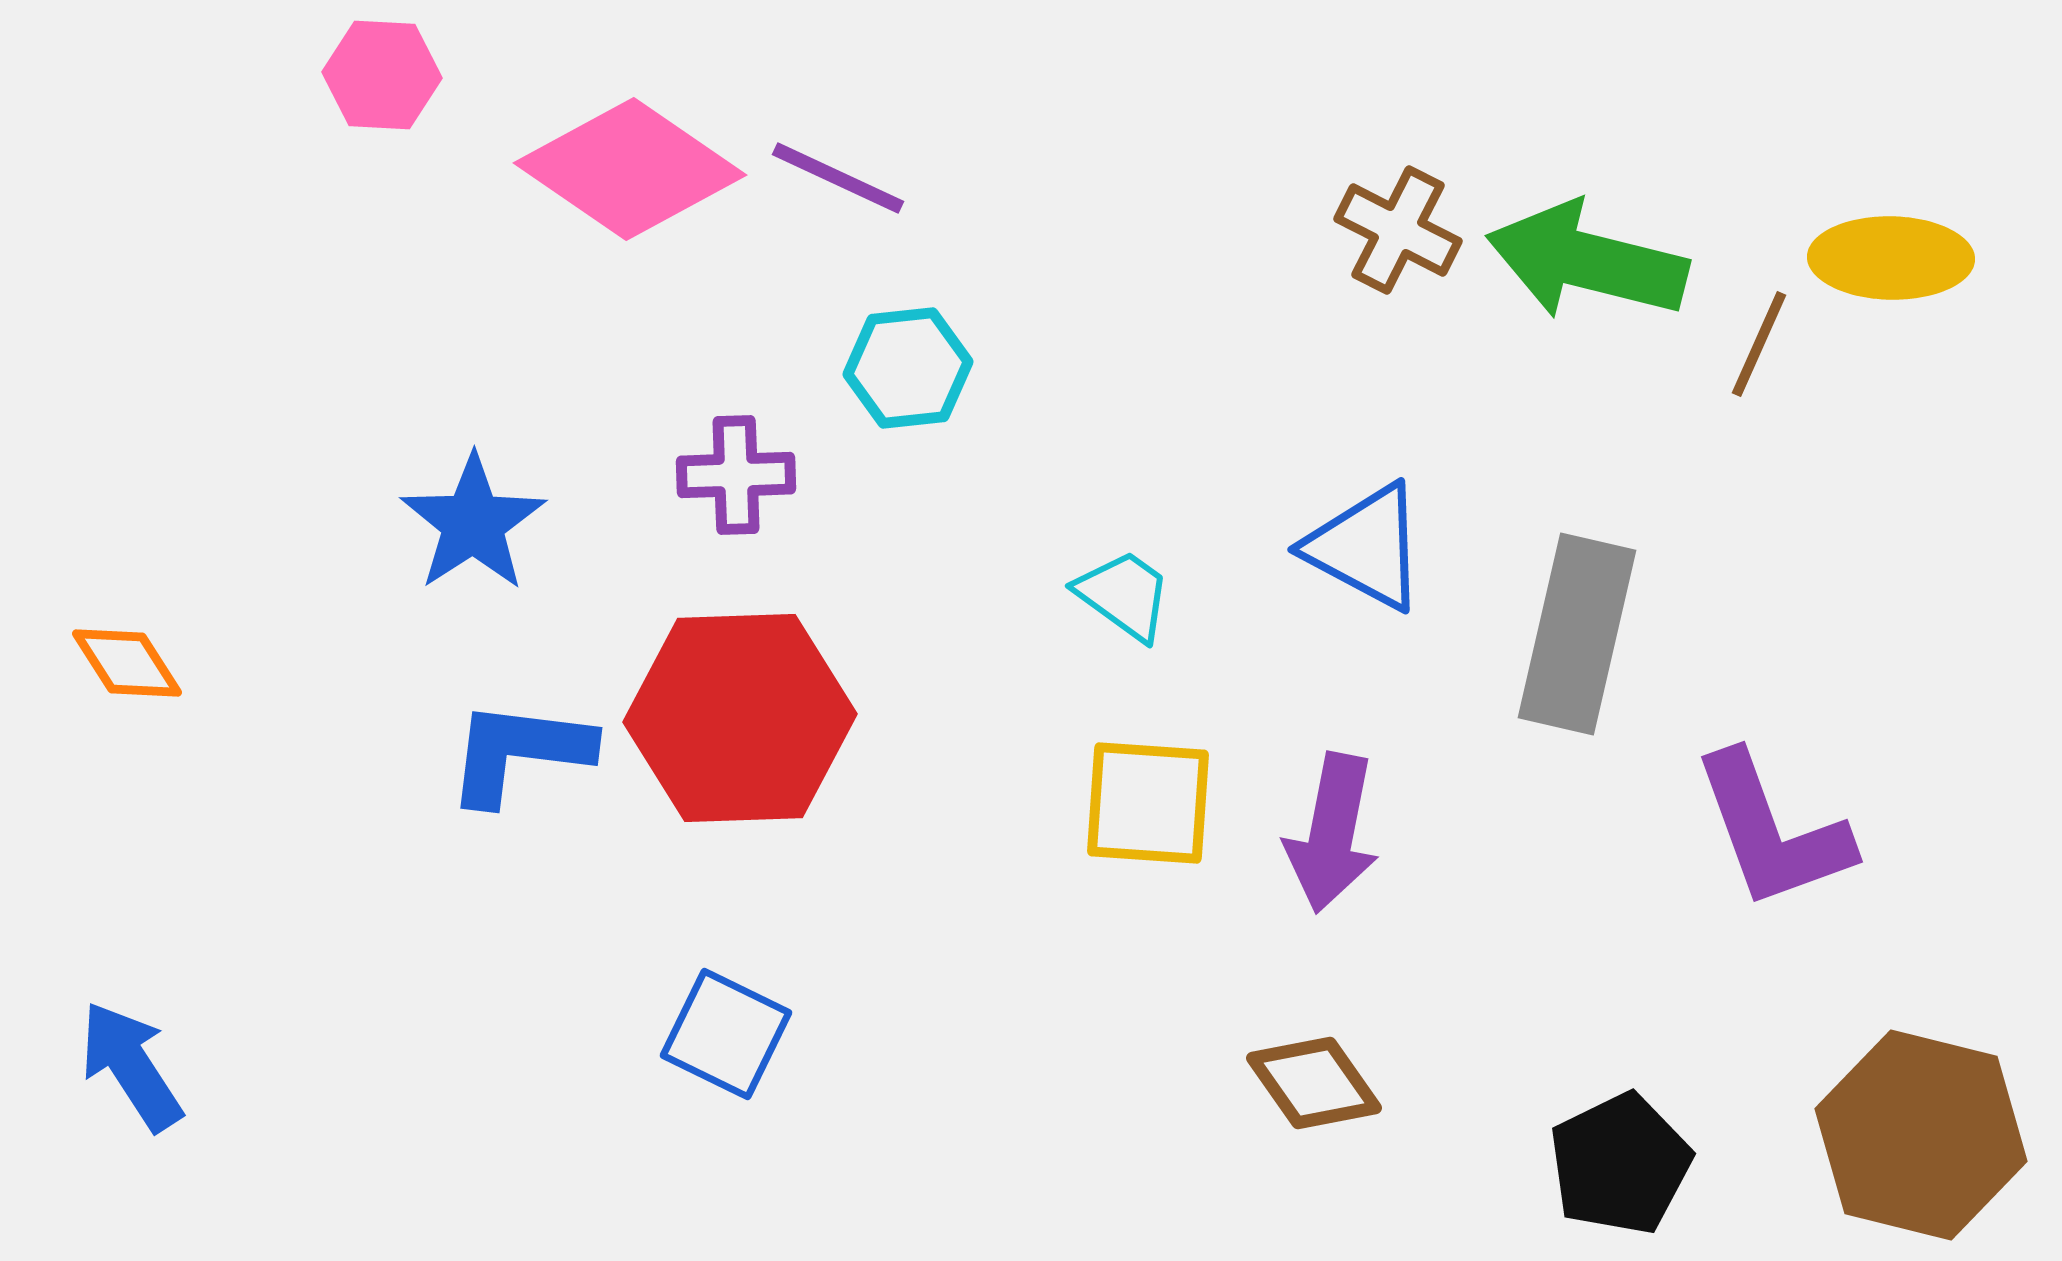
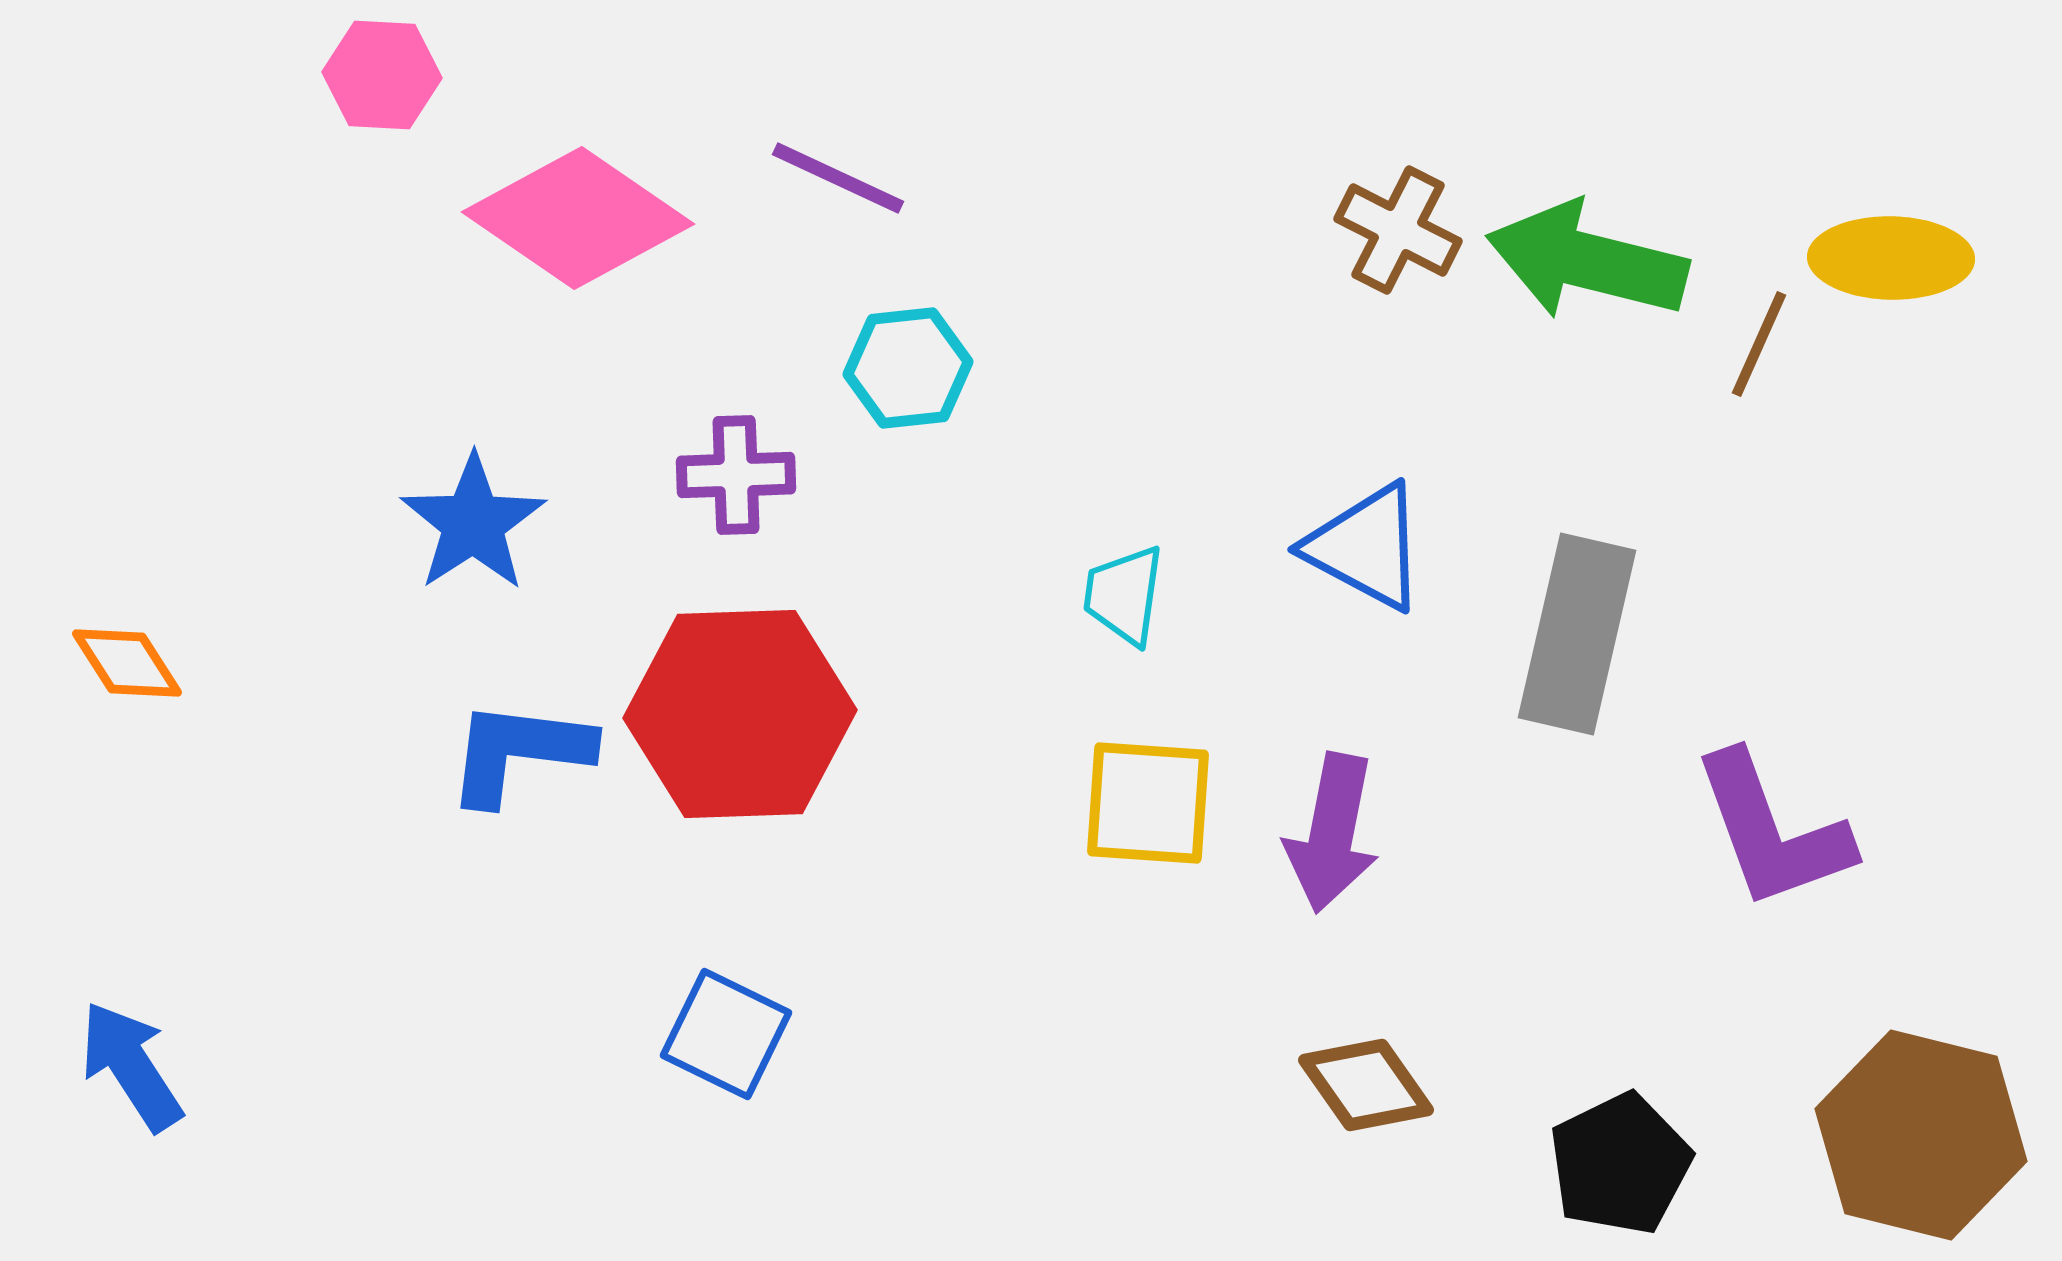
pink diamond: moved 52 px left, 49 px down
cyan trapezoid: rotated 118 degrees counterclockwise
red hexagon: moved 4 px up
brown diamond: moved 52 px right, 2 px down
